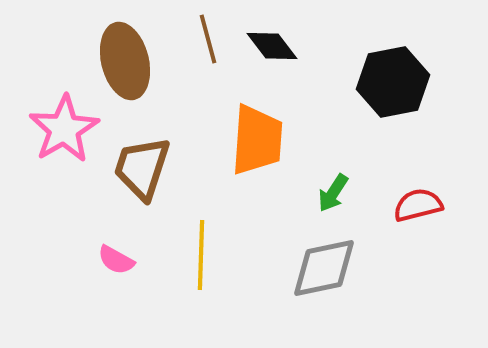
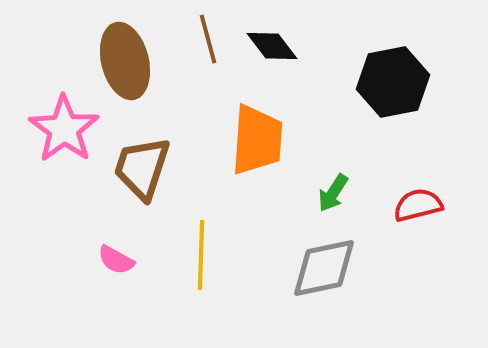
pink star: rotated 6 degrees counterclockwise
